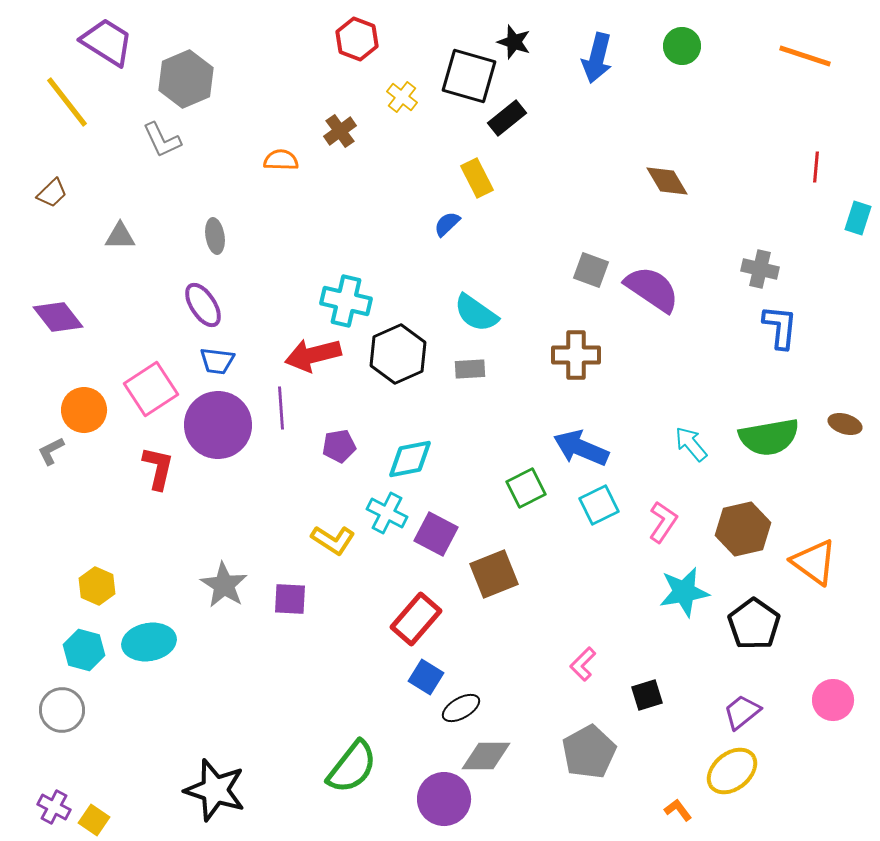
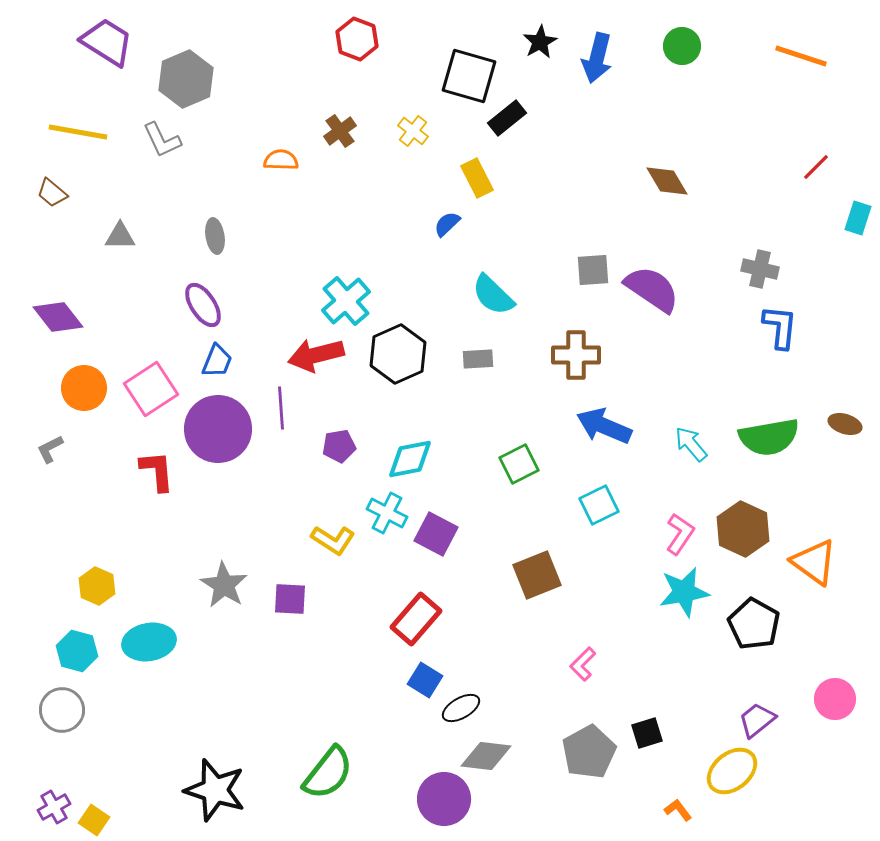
black star at (514, 42): moved 26 px right; rotated 24 degrees clockwise
orange line at (805, 56): moved 4 px left
yellow cross at (402, 97): moved 11 px right, 34 px down
yellow line at (67, 102): moved 11 px right, 30 px down; rotated 42 degrees counterclockwise
red line at (816, 167): rotated 40 degrees clockwise
brown trapezoid at (52, 193): rotated 84 degrees clockwise
gray square at (591, 270): moved 2 px right; rotated 24 degrees counterclockwise
cyan cross at (346, 301): rotated 36 degrees clockwise
cyan semicircle at (476, 313): moved 17 px right, 18 px up; rotated 9 degrees clockwise
red arrow at (313, 355): moved 3 px right
blue trapezoid at (217, 361): rotated 75 degrees counterclockwise
gray rectangle at (470, 369): moved 8 px right, 10 px up
orange circle at (84, 410): moved 22 px up
purple circle at (218, 425): moved 4 px down
blue arrow at (581, 448): moved 23 px right, 22 px up
gray L-shape at (51, 451): moved 1 px left, 2 px up
red L-shape at (158, 468): moved 1 px left, 3 px down; rotated 18 degrees counterclockwise
green square at (526, 488): moved 7 px left, 24 px up
pink L-shape at (663, 522): moved 17 px right, 12 px down
brown hexagon at (743, 529): rotated 22 degrees counterclockwise
brown square at (494, 574): moved 43 px right, 1 px down
black pentagon at (754, 624): rotated 6 degrees counterclockwise
cyan hexagon at (84, 650): moved 7 px left, 1 px down
blue square at (426, 677): moved 1 px left, 3 px down
black square at (647, 695): moved 38 px down
pink circle at (833, 700): moved 2 px right, 1 px up
purple trapezoid at (742, 712): moved 15 px right, 8 px down
gray diamond at (486, 756): rotated 6 degrees clockwise
green semicircle at (352, 767): moved 24 px left, 6 px down
purple cross at (54, 807): rotated 32 degrees clockwise
